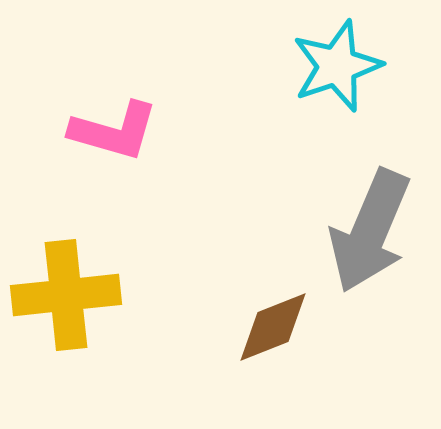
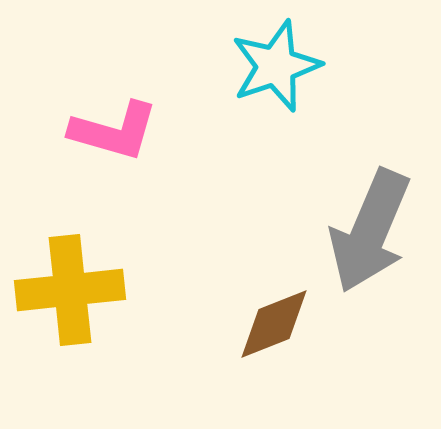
cyan star: moved 61 px left
yellow cross: moved 4 px right, 5 px up
brown diamond: moved 1 px right, 3 px up
